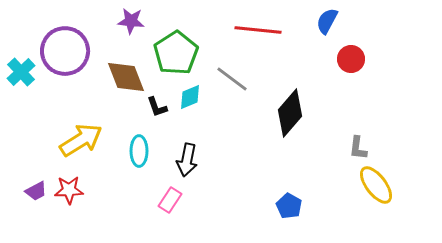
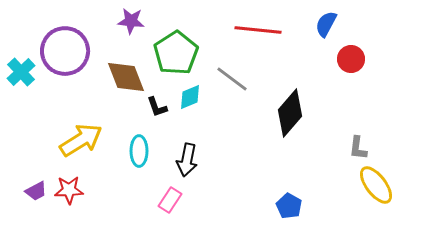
blue semicircle: moved 1 px left, 3 px down
